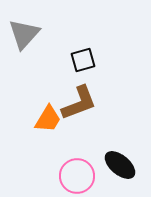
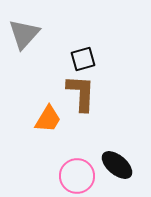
black square: moved 1 px up
brown L-shape: moved 2 px right, 10 px up; rotated 66 degrees counterclockwise
black ellipse: moved 3 px left
